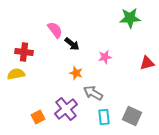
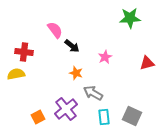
black arrow: moved 2 px down
pink star: rotated 16 degrees counterclockwise
